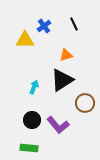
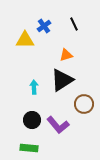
cyan arrow: rotated 24 degrees counterclockwise
brown circle: moved 1 px left, 1 px down
